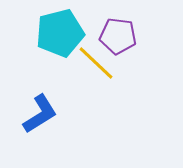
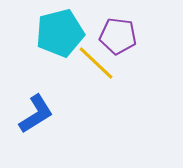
blue L-shape: moved 4 px left
